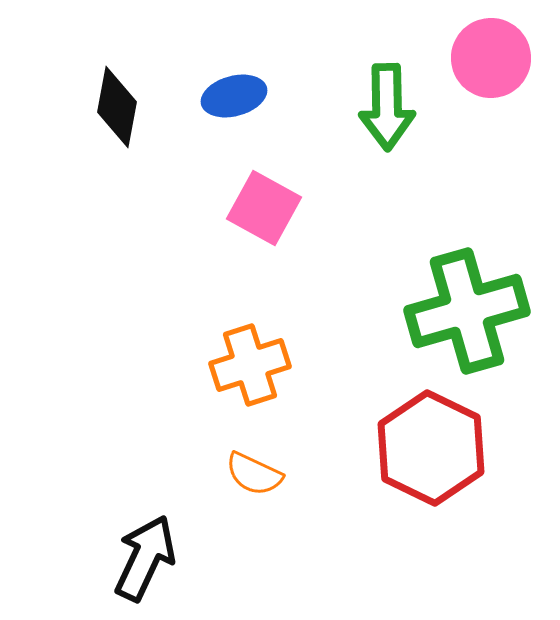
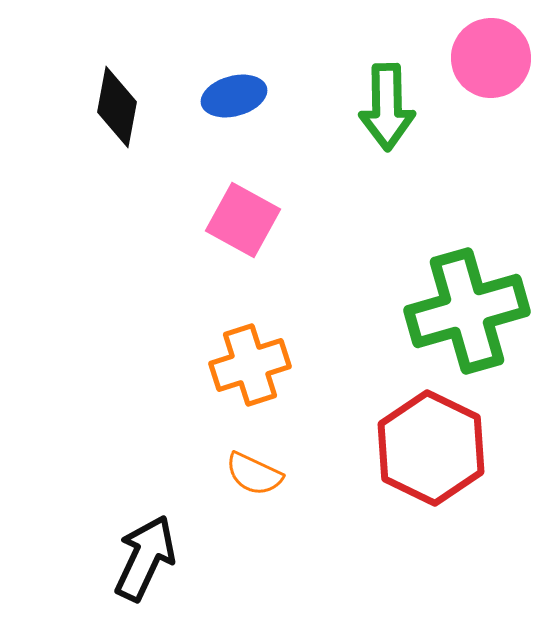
pink square: moved 21 px left, 12 px down
